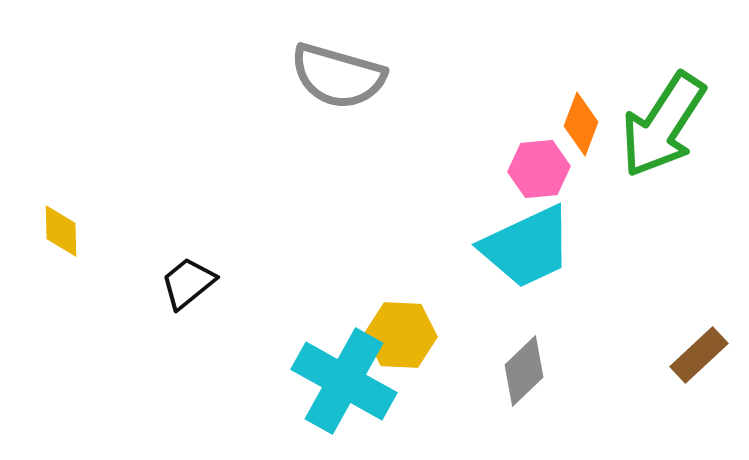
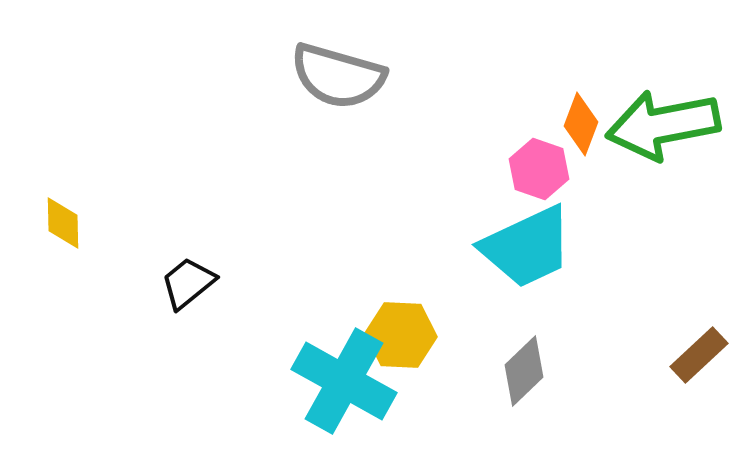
green arrow: rotated 46 degrees clockwise
pink hexagon: rotated 24 degrees clockwise
yellow diamond: moved 2 px right, 8 px up
